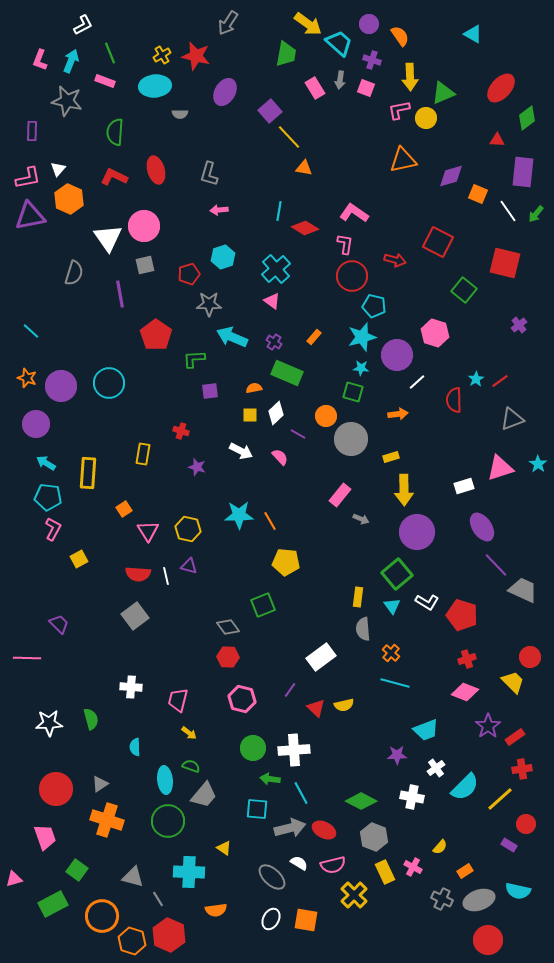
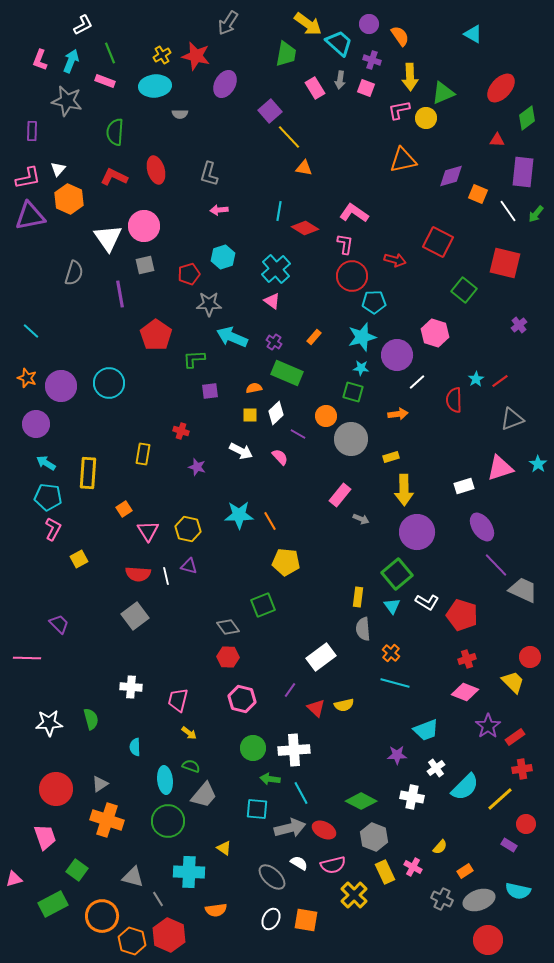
purple ellipse at (225, 92): moved 8 px up
cyan pentagon at (374, 306): moved 4 px up; rotated 15 degrees counterclockwise
